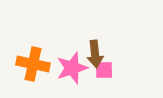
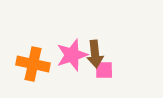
pink star: moved 13 px up
